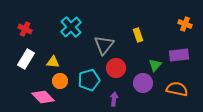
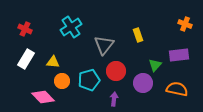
cyan cross: rotated 10 degrees clockwise
red circle: moved 3 px down
orange circle: moved 2 px right
